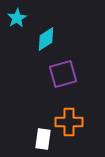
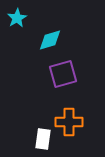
cyan diamond: moved 4 px right, 1 px down; rotated 15 degrees clockwise
